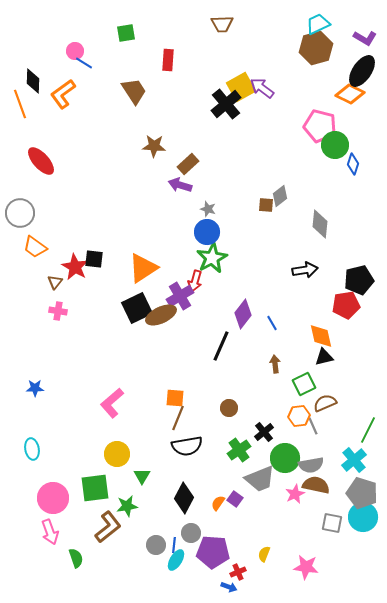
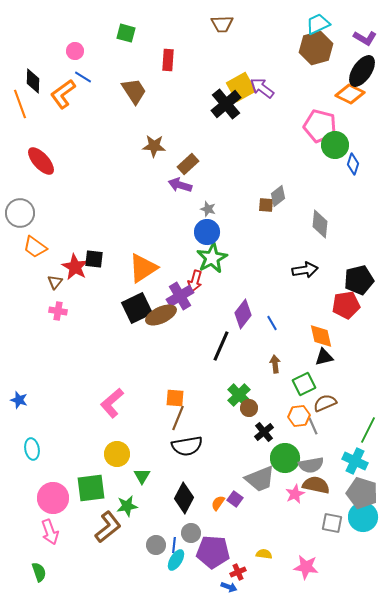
green square at (126, 33): rotated 24 degrees clockwise
blue line at (84, 63): moved 1 px left, 14 px down
gray diamond at (280, 196): moved 2 px left
blue star at (35, 388): moved 16 px left, 12 px down; rotated 18 degrees clockwise
brown circle at (229, 408): moved 20 px right
green cross at (239, 450): moved 55 px up; rotated 10 degrees counterclockwise
cyan cross at (354, 460): moved 1 px right, 1 px down; rotated 25 degrees counterclockwise
green square at (95, 488): moved 4 px left
yellow semicircle at (264, 554): rotated 77 degrees clockwise
green semicircle at (76, 558): moved 37 px left, 14 px down
